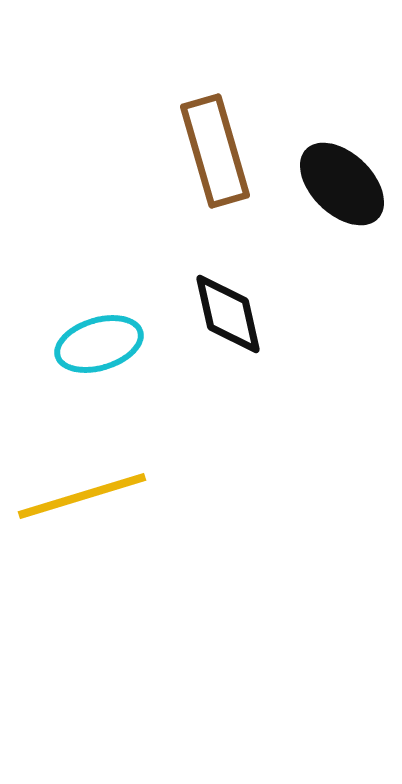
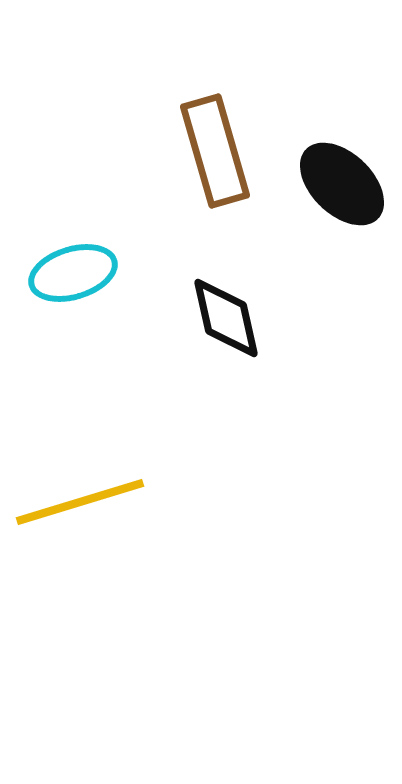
black diamond: moved 2 px left, 4 px down
cyan ellipse: moved 26 px left, 71 px up
yellow line: moved 2 px left, 6 px down
